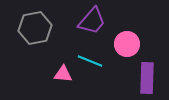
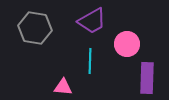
purple trapezoid: rotated 20 degrees clockwise
gray hexagon: rotated 20 degrees clockwise
cyan line: rotated 70 degrees clockwise
pink triangle: moved 13 px down
